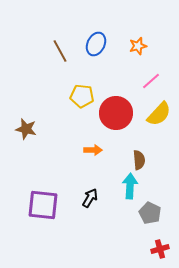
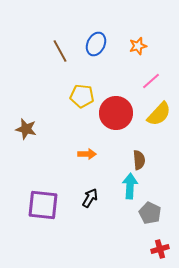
orange arrow: moved 6 px left, 4 px down
